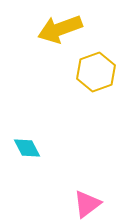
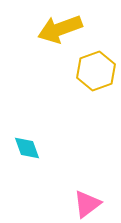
yellow hexagon: moved 1 px up
cyan diamond: rotated 8 degrees clockwise
